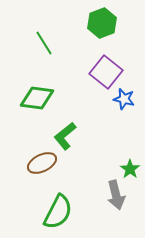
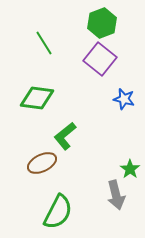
purple square: moved 6 px left, 13 px up
